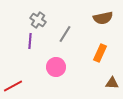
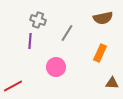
gray cross: rotated 14 degrees counterclockwise
gray line: moved 2 px right, 1 px up
